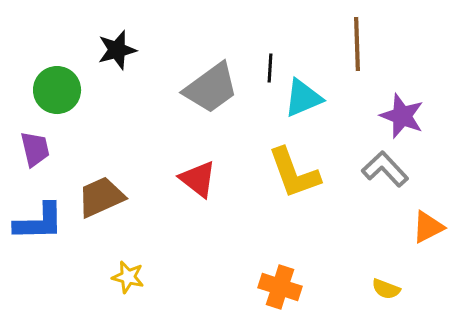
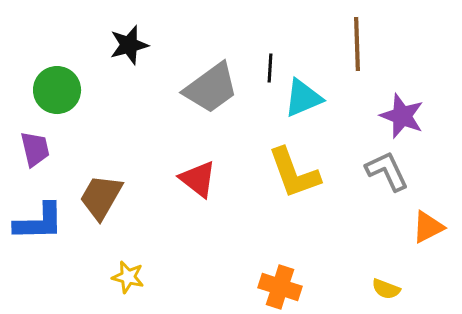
black star: moved 12 px right, 5 px up
gray L-shape: moved 2 px right, 2 px down; rotated 18 degrees clockwise
brown trapezoid: rotated 36 degrees counterclockwise
